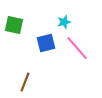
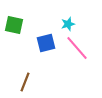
cyan star: moved 4 px right, 2 px down
